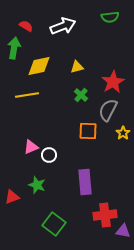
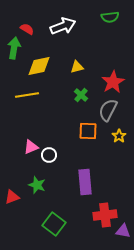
red semicircle: moved 1 px right, 3 px down
yellow star: moved 4 px left, 3 px down
